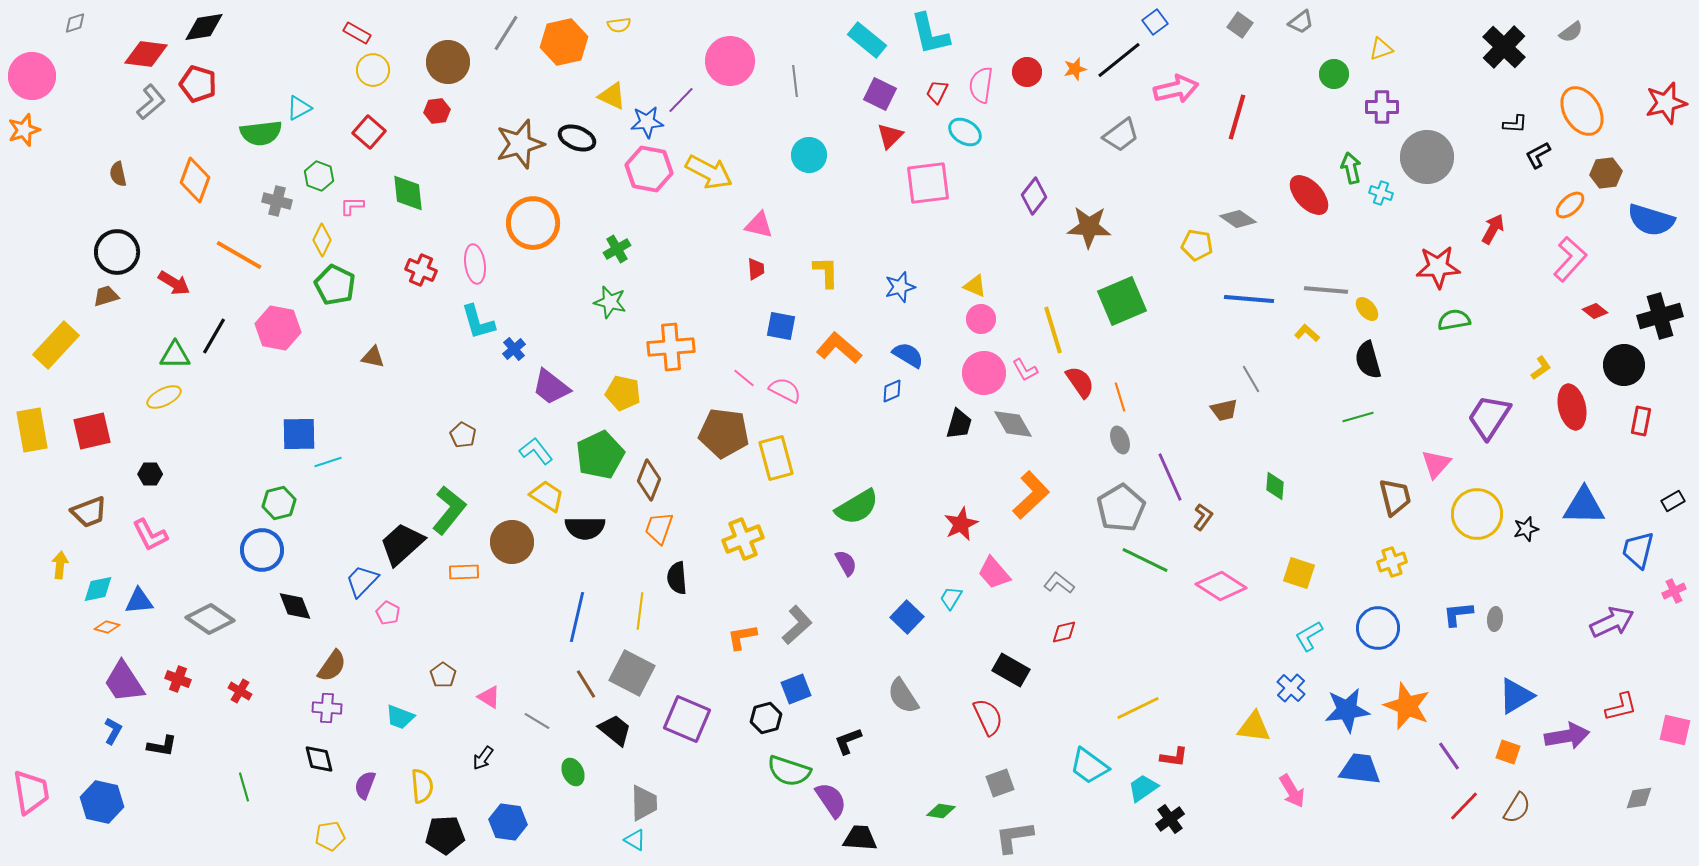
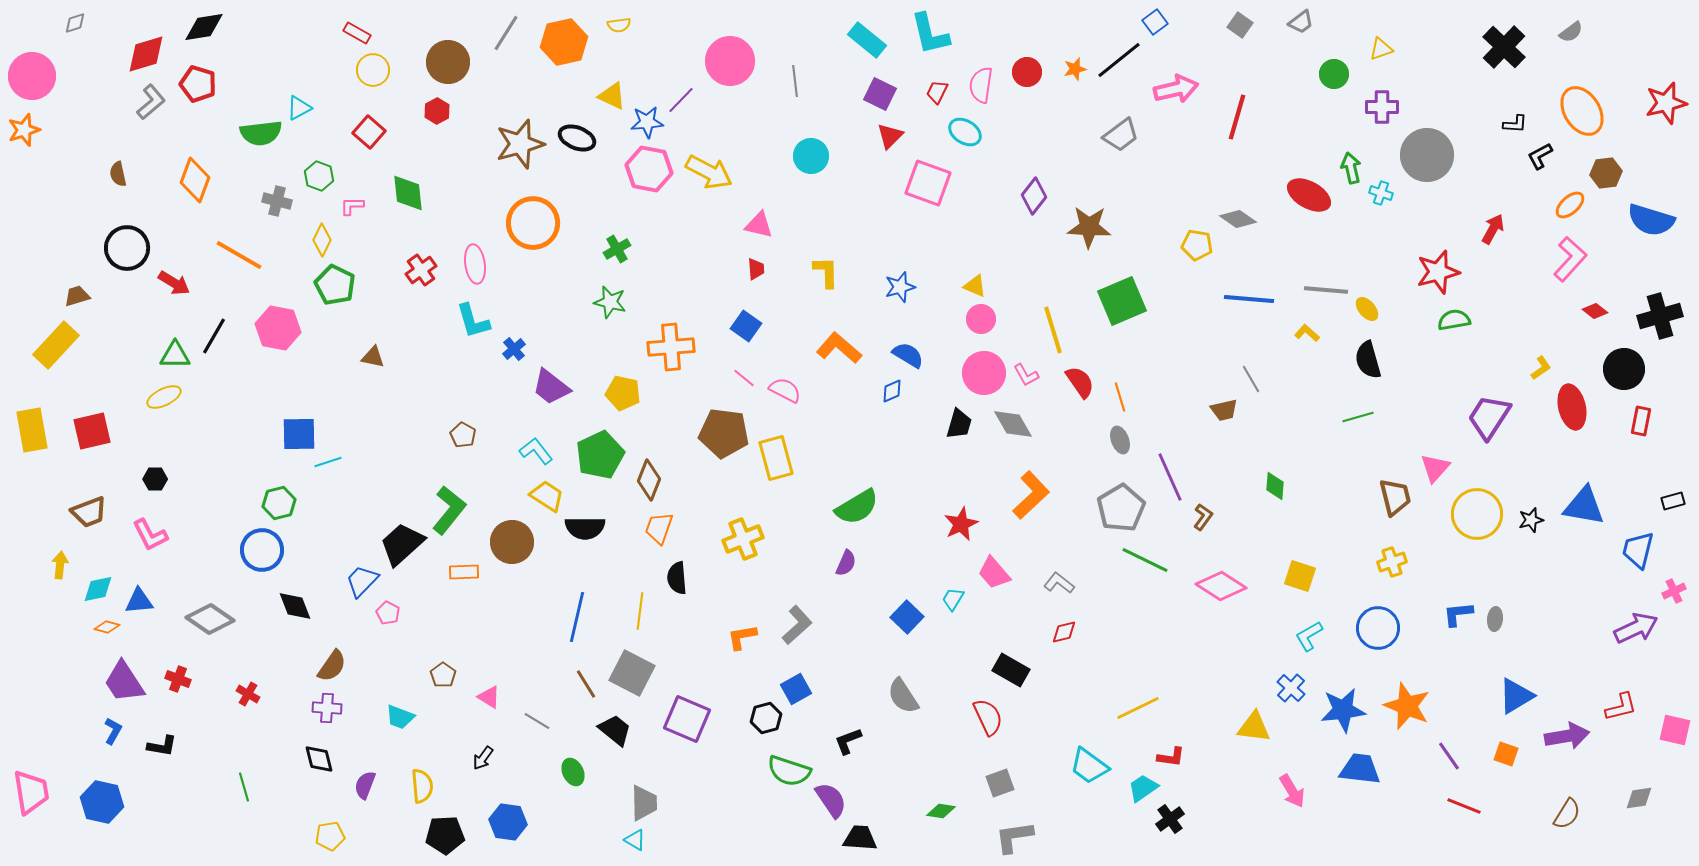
red diamond at (146, 54): rotated 24 degrees counterclockwise
red hexagon at (437, 111): rotated 20 degrees counterclockwise
cyan circle at (809, 155): moved 2 px right, 1 px down
black L-shape at (1538, 155): moved 2 px right, 1 px down
gray circle at (1427, 157): moved 2 px up
pink square at (928, 183): rotated 27 degrees clockwise
red ellipse at (1309, 195): rotated 18 degrees counterclockwise
black circle at (117, 252): moved 10 px right, 4 px up
red star at (1438, 267): moved 5 px down; rotated 12 degrees counterclockwise
red cross at (421, 270): rotated 32 degrees clockwise
brown trapezoid at (106, 296): moved 29 px left
cyan L-shape at (478, 322): moved 5 px left, 1 px up
blue square at (781, 326): moved 35 px left; rotated 24 degrees clockwise
black circle at (1624, 365): moved 4 px down
pink L-shape at (1025, 370): moved 1 px right, 5 px down
pink triangle at (1436, 464): moved 1 px left, 4 px down
black hexagon at (150, 474): moved 5 px right, 5 px down
black rectangle at (1673, 501): rotated 15 degrees clockwise
blue triangle at (1584, 506): rotated 9 degrees clockwise
black star at (1526, 529): moved 5 px right, 9 px up
purple semicircle at (846, 563): rotated 52 degrees clockwise
yellow square at (1299, 573): moved 1 px right, 3 px down
cyan trapezoid at (951, 598): moved 2 px right, 1 px down
purple arrow at (1612, 622): moved 24 px right, 6 px down
blue square at (796, 689): rotated 8 degrees counterclockwise
red cross at (240, 691): moved 8 px right, 3 px down
blue star at (1347, 710): moved 4 px left
orange square at (1508, 752): moved 2 px left, 2 px down
red L-shape at (1174, 757): moved 3 px left
red line at (1464, 806): rotated 68 degrees clockwise
brown semicircle at (1517, 808): moved 50 px right, 6 px down
